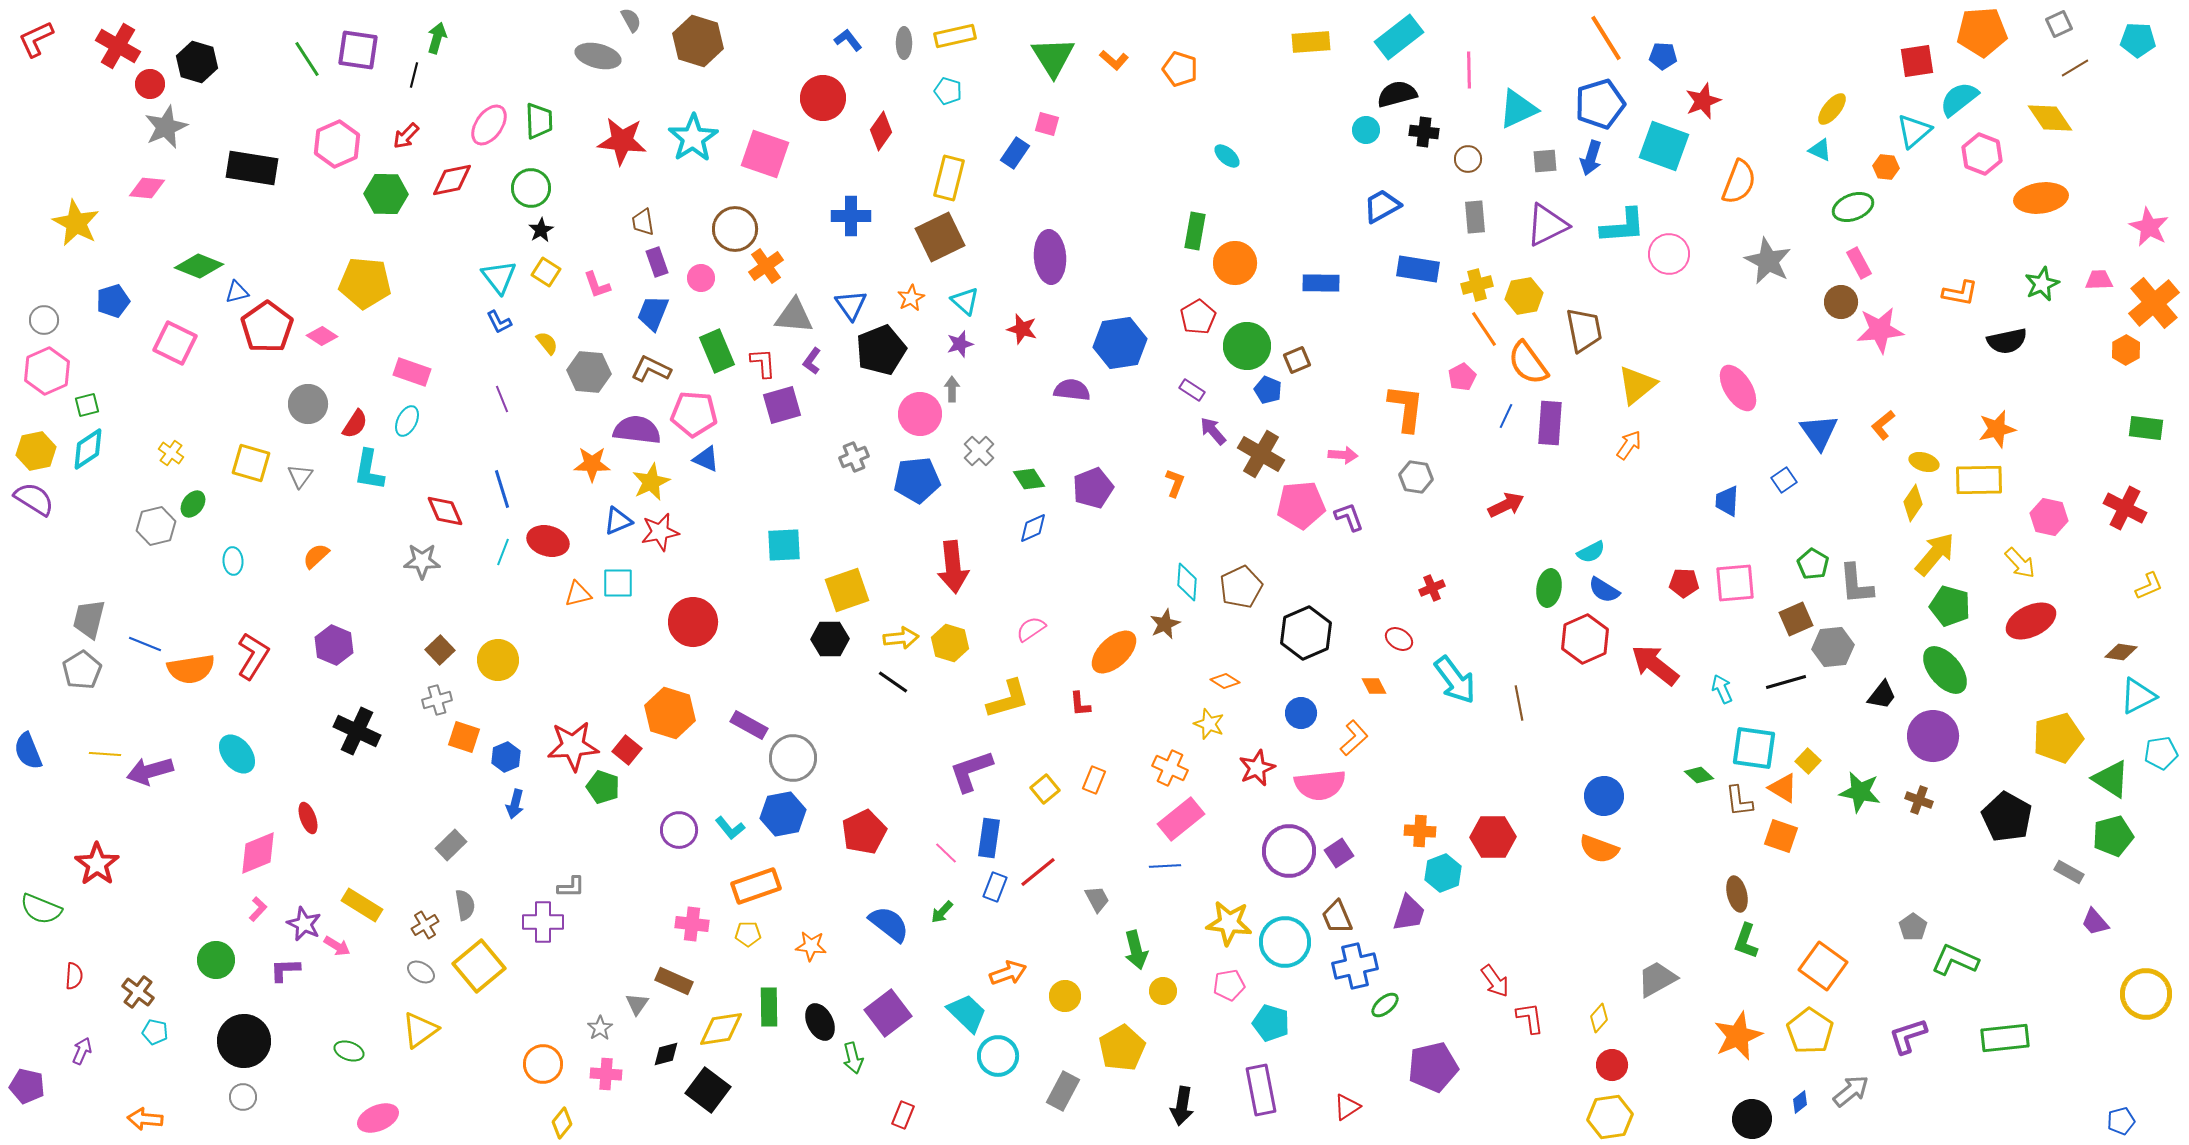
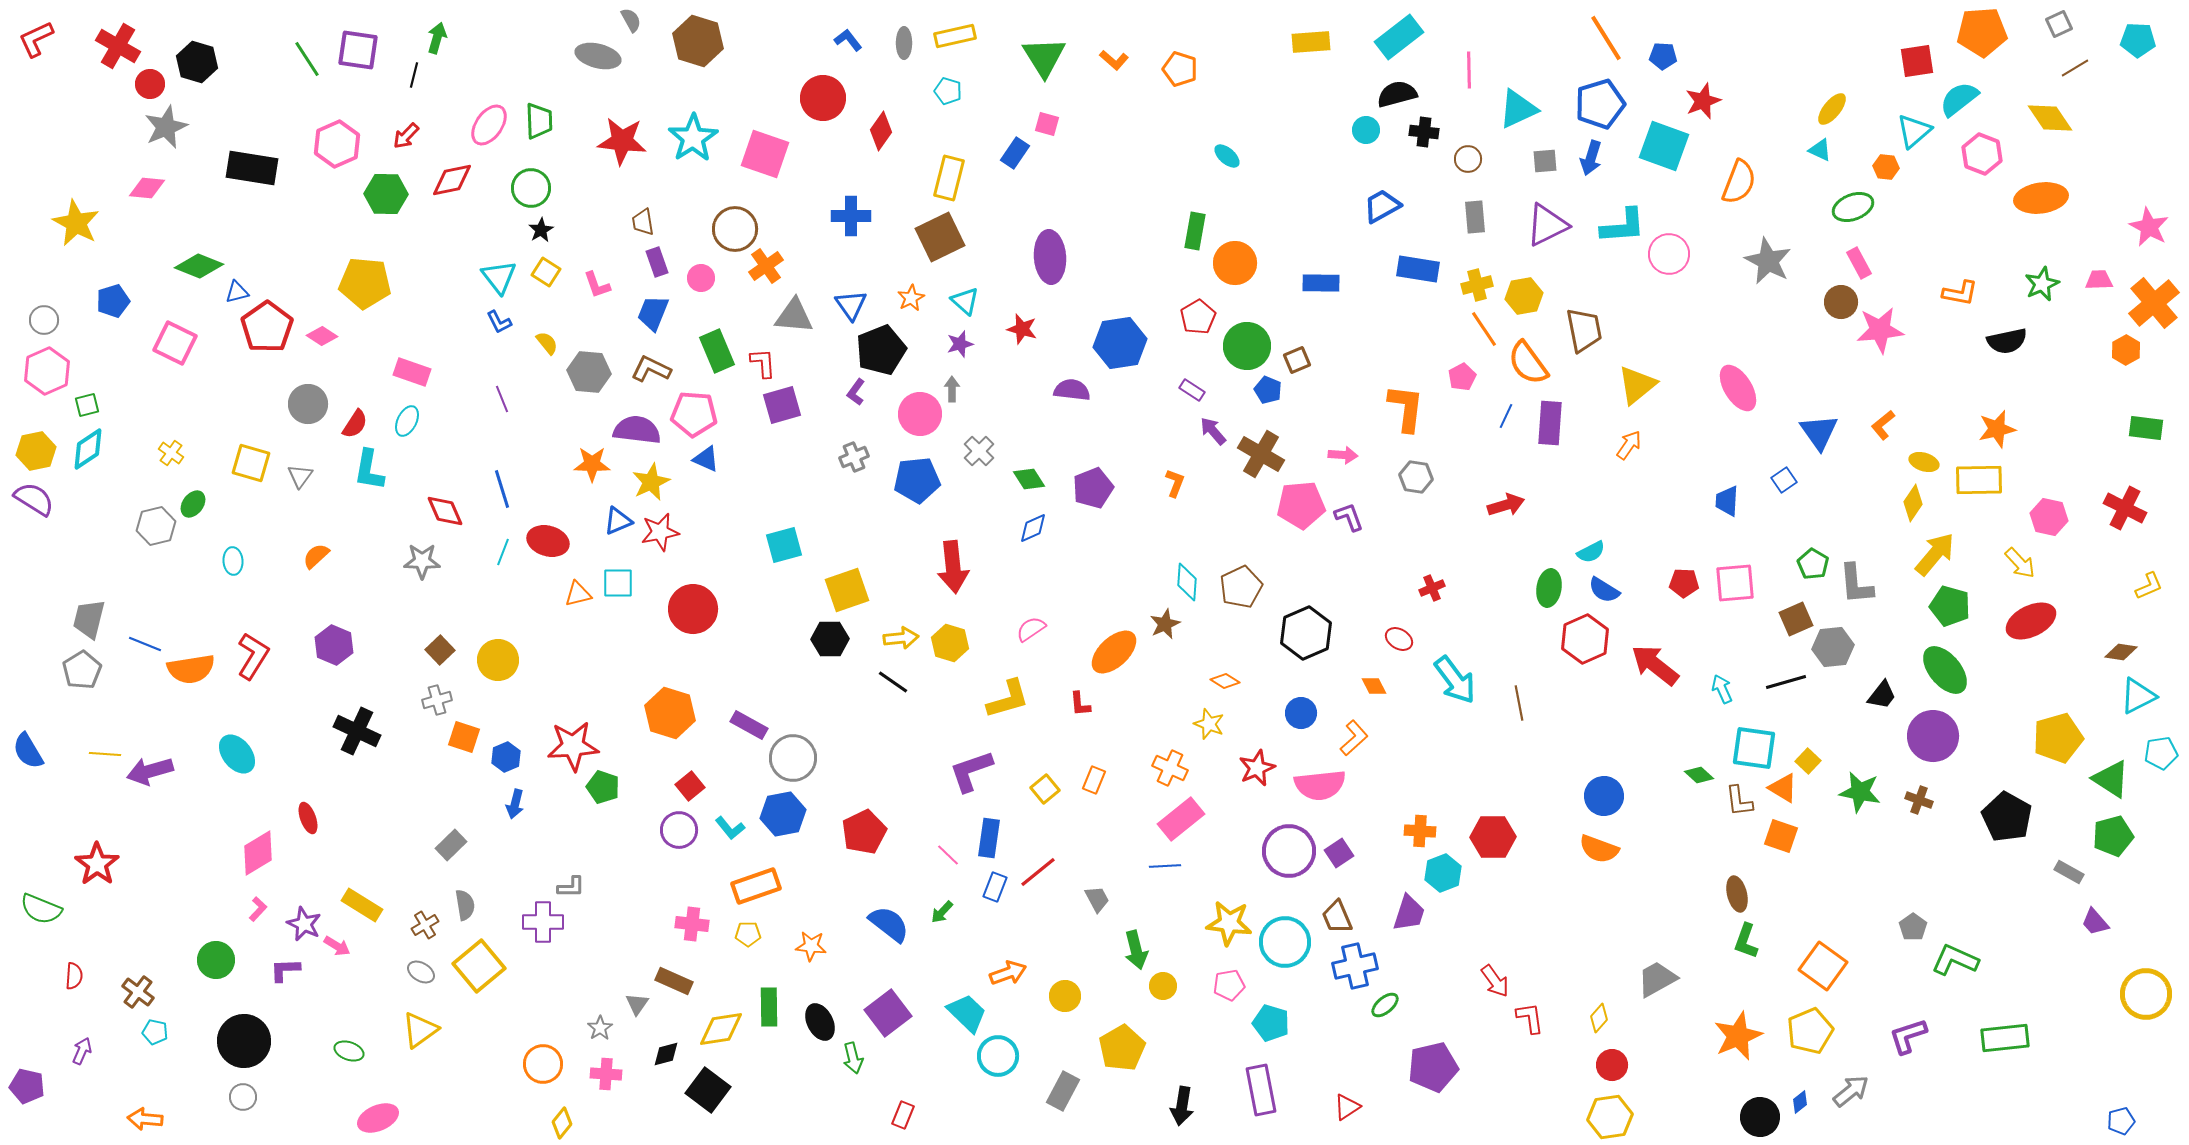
green triangle at (1053, 57): moved 9 px left
purple L-shape at (812, 361): moved 44 px right, 31 px down
red arrow at (1506, 505): rotated 9 degrees clockwise
cyan square at (784, 545): rotated 12 degrees counterclockwise
red circle at (693, 622): moved 13 px up
red square at (627, 750): moved 63 px right, 36 px down; rotated 12 degrees clockwise
blue semicircle at (28, 751): rotated 9 degrees counterclockwise
pink diamond at (258, 853): rotated 9 degrees counterclockwise
pink line at (946, 853): moved 2 px right, 2 px down
yellow circle at (1163, 991): moved 5 px up
yellow pentagon at (1810, 1031): rotated 15 degrees clockwise
black circle at (1752, 1119): moved 8 px right, 2 px up
